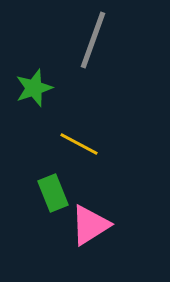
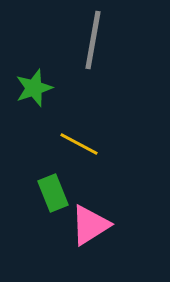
gray line: rotated 10 degrees counterclockwise
